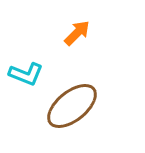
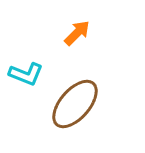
brown ellipse: moved 3 px right, 2 px up; rotated 10 degrees counterclockwise
